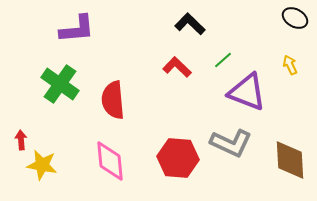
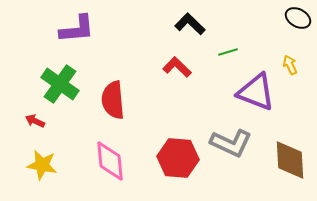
black ellipse: moved 3 px right
green line: moved 5 px right, 8 px up; rotated 24 degrees clockwise
purple triangle: moved 9 px right
red arrow: moved 14 px right, 19 px up; rotated 60 degrees counterclockwise
